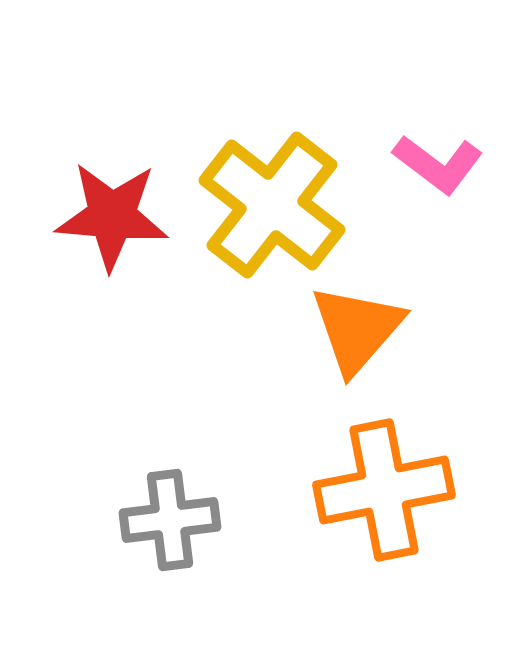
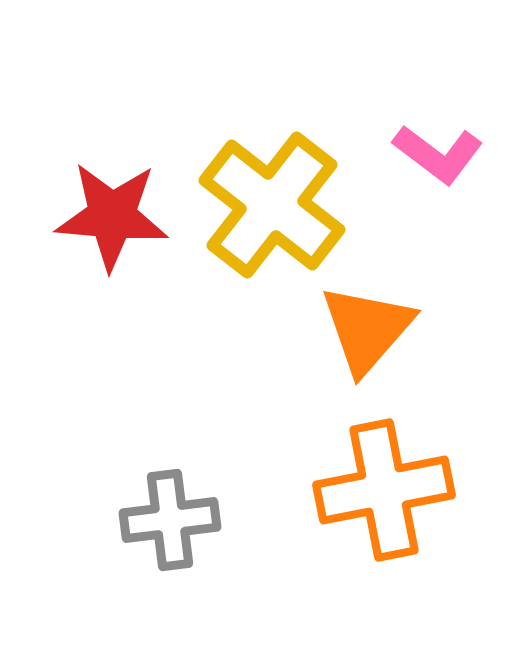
pink L-shape: moved 10 px up
orange triangle: moved 10 px right
